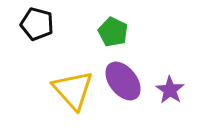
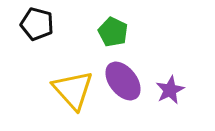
purple star: rotated 12 degrees clockwise
